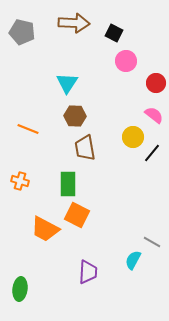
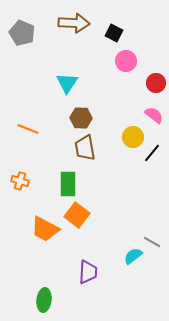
gray pentagon: moved 1 px down; rotated 10 degrees clockwise
brown hexagon: moved 6 px right, 2 px down
orange square: rotated 10 degrees clockwise
cyan semicircle: moved 4 px up; rotated 24 degrees clockwise
green ellipse: moved 24 px right, 11 px down
